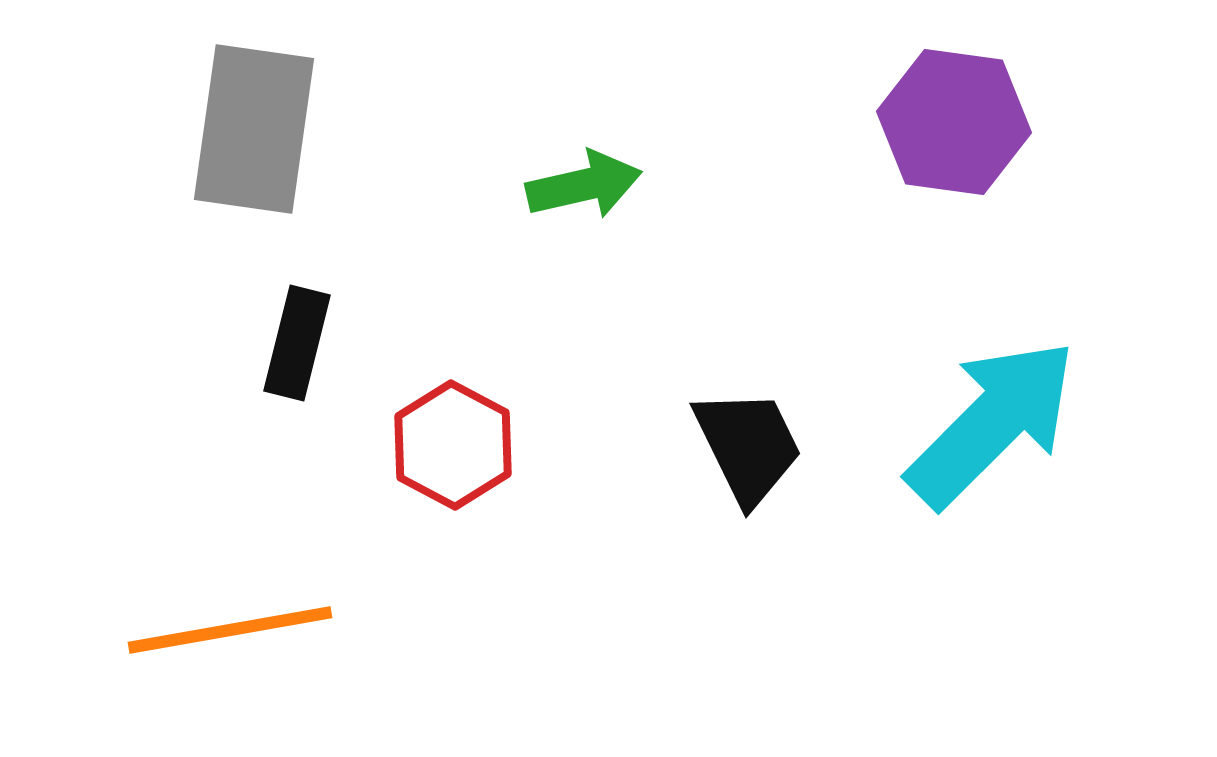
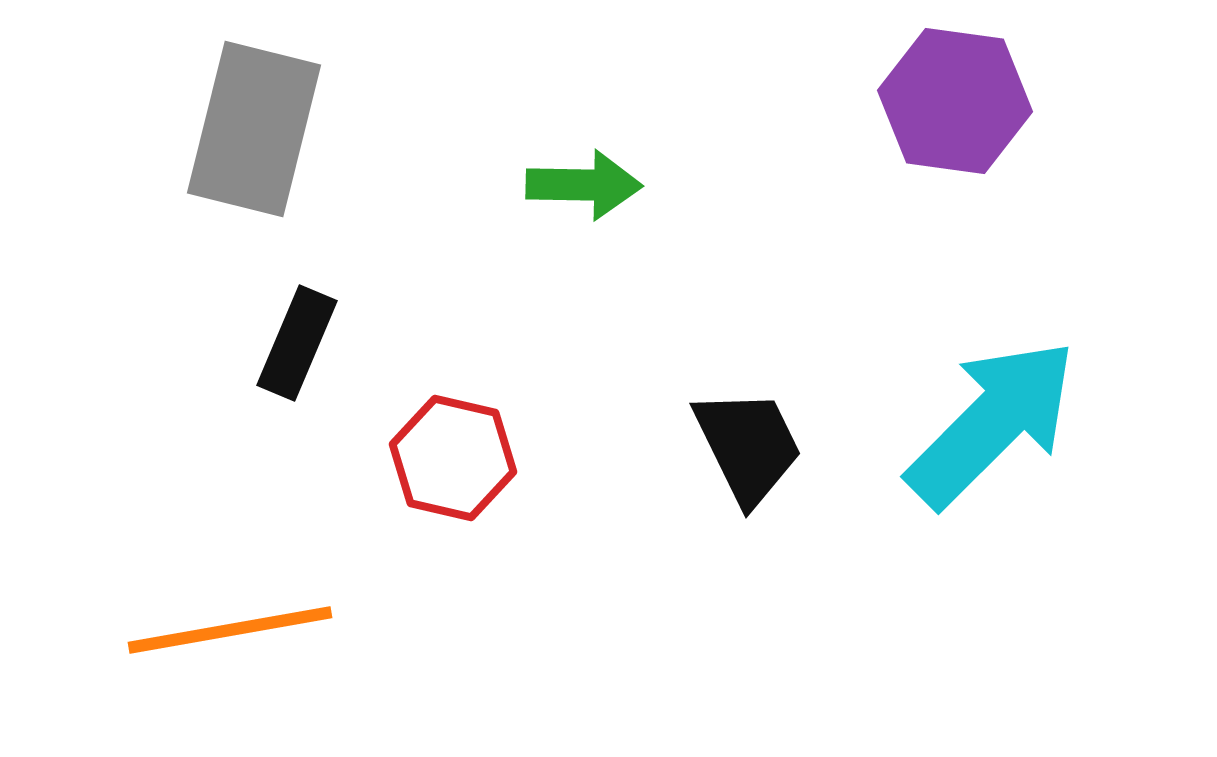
purple hexagon: moved 1 px right, 21 px up
gray rectangle: rotated 6 degrees clockwise
green arrow: rotated 14 degrees clockwise
black rectangle: rotated 9 degrees clockwise
red hexagon: moved 13 px down; rotated 15 degrees counterclockwise
